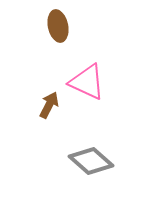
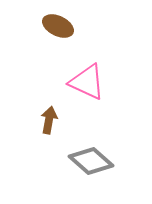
brown ellipse: rotated 52 degrees counterclockwise
brown arrow: moved 15 px down; rotated 16 degrees counterclockwise
